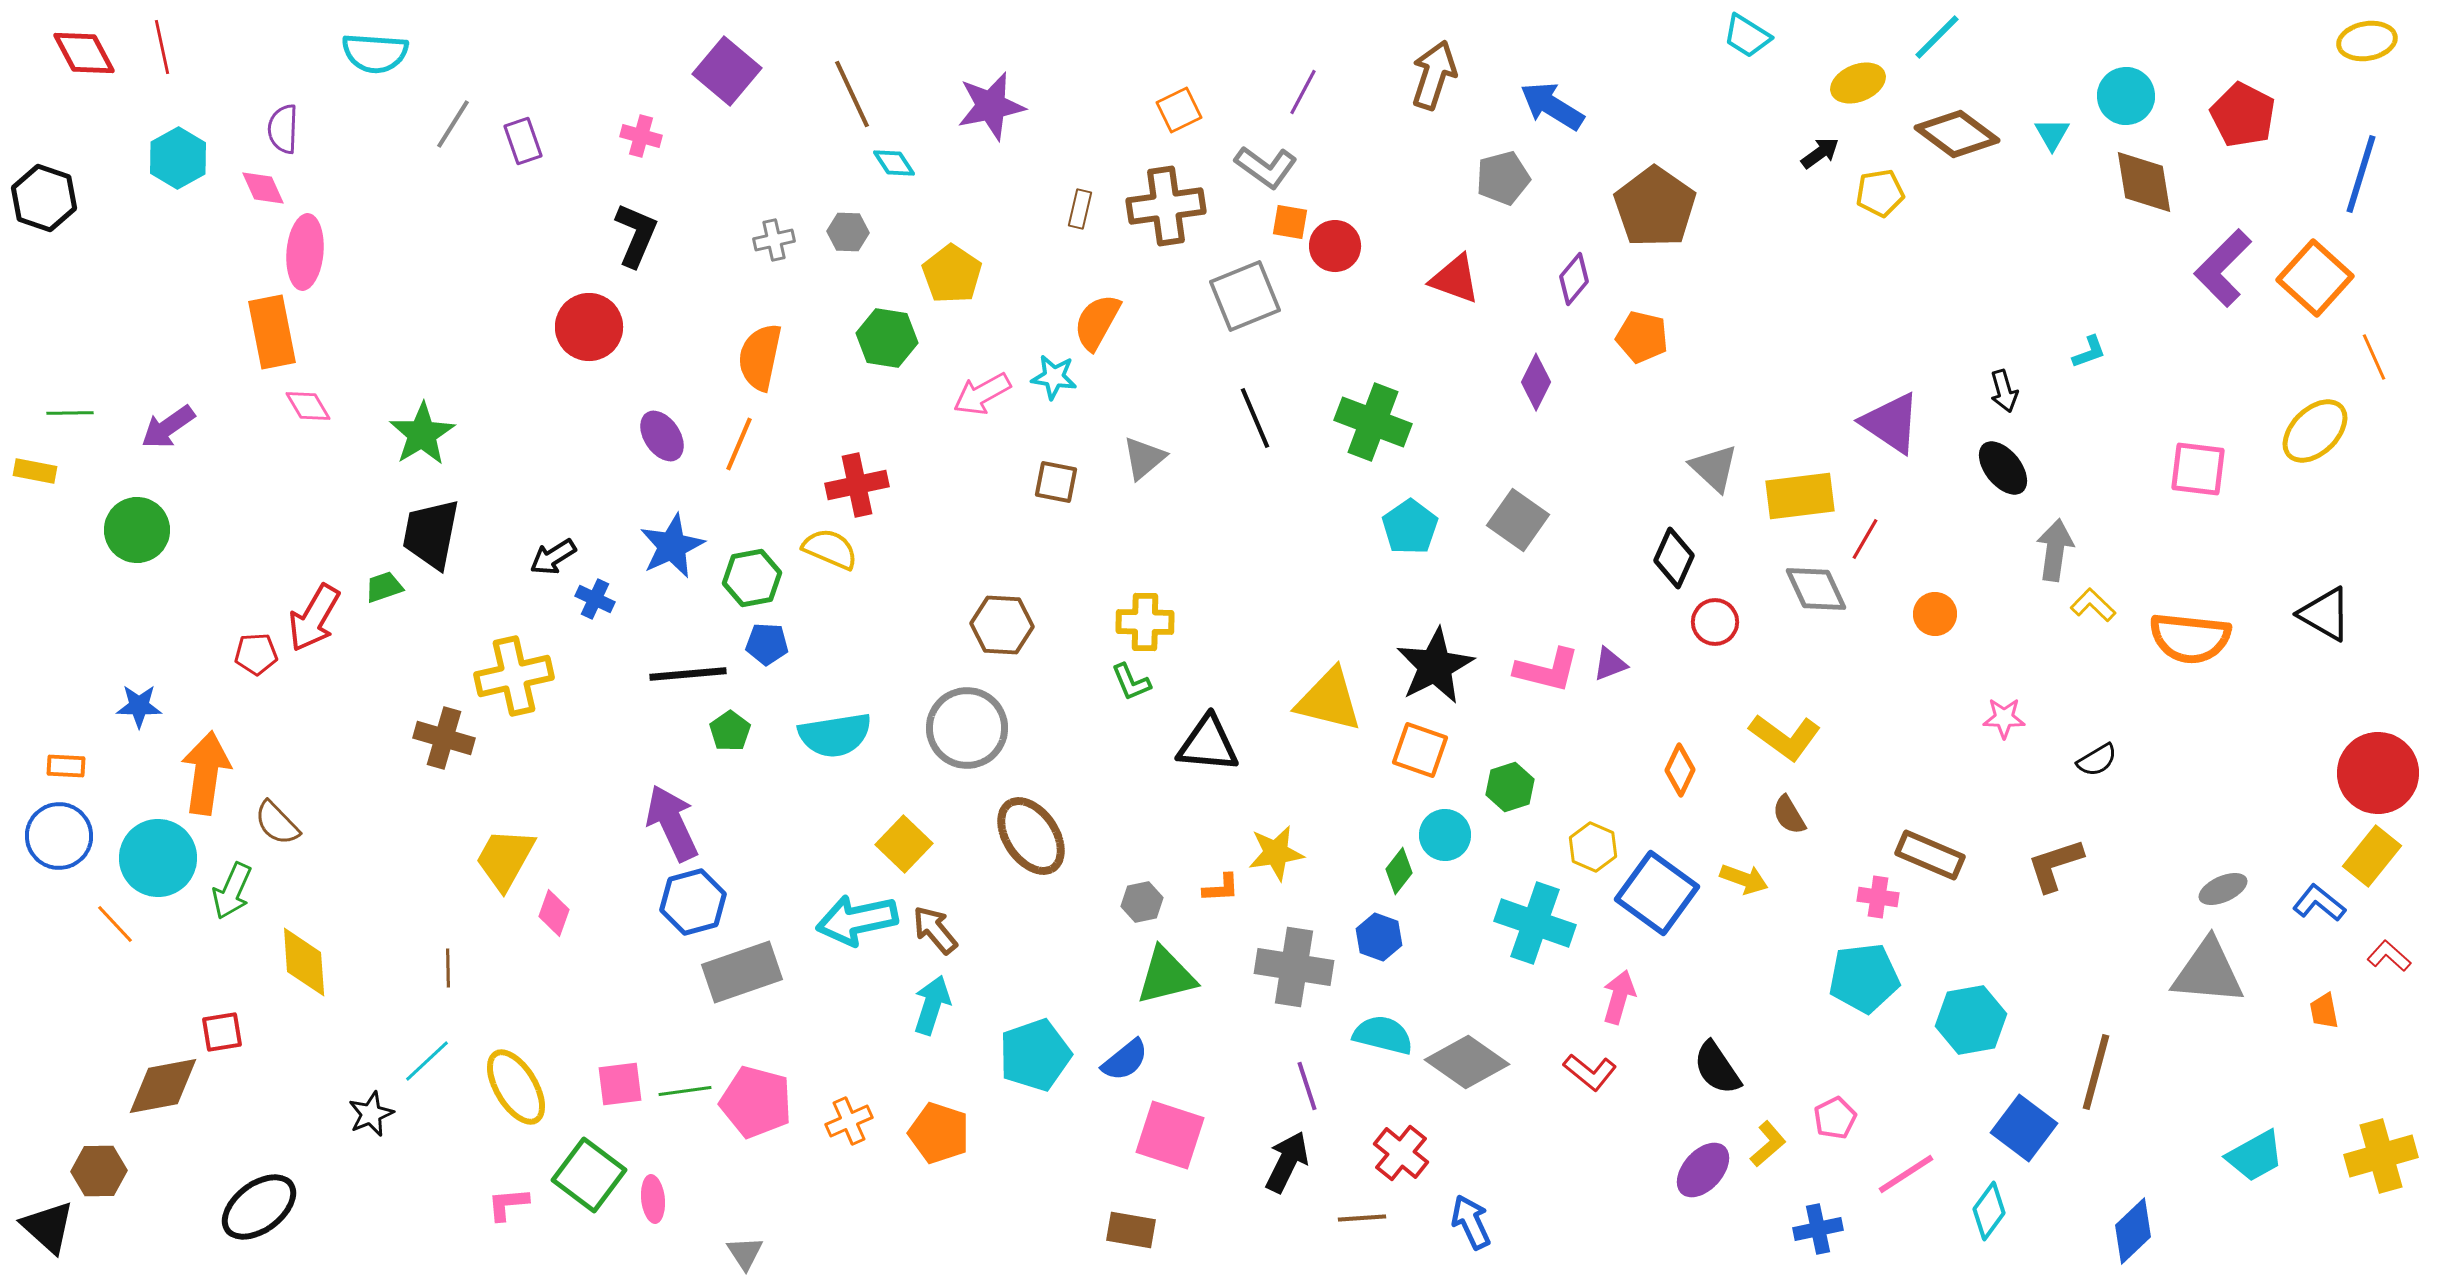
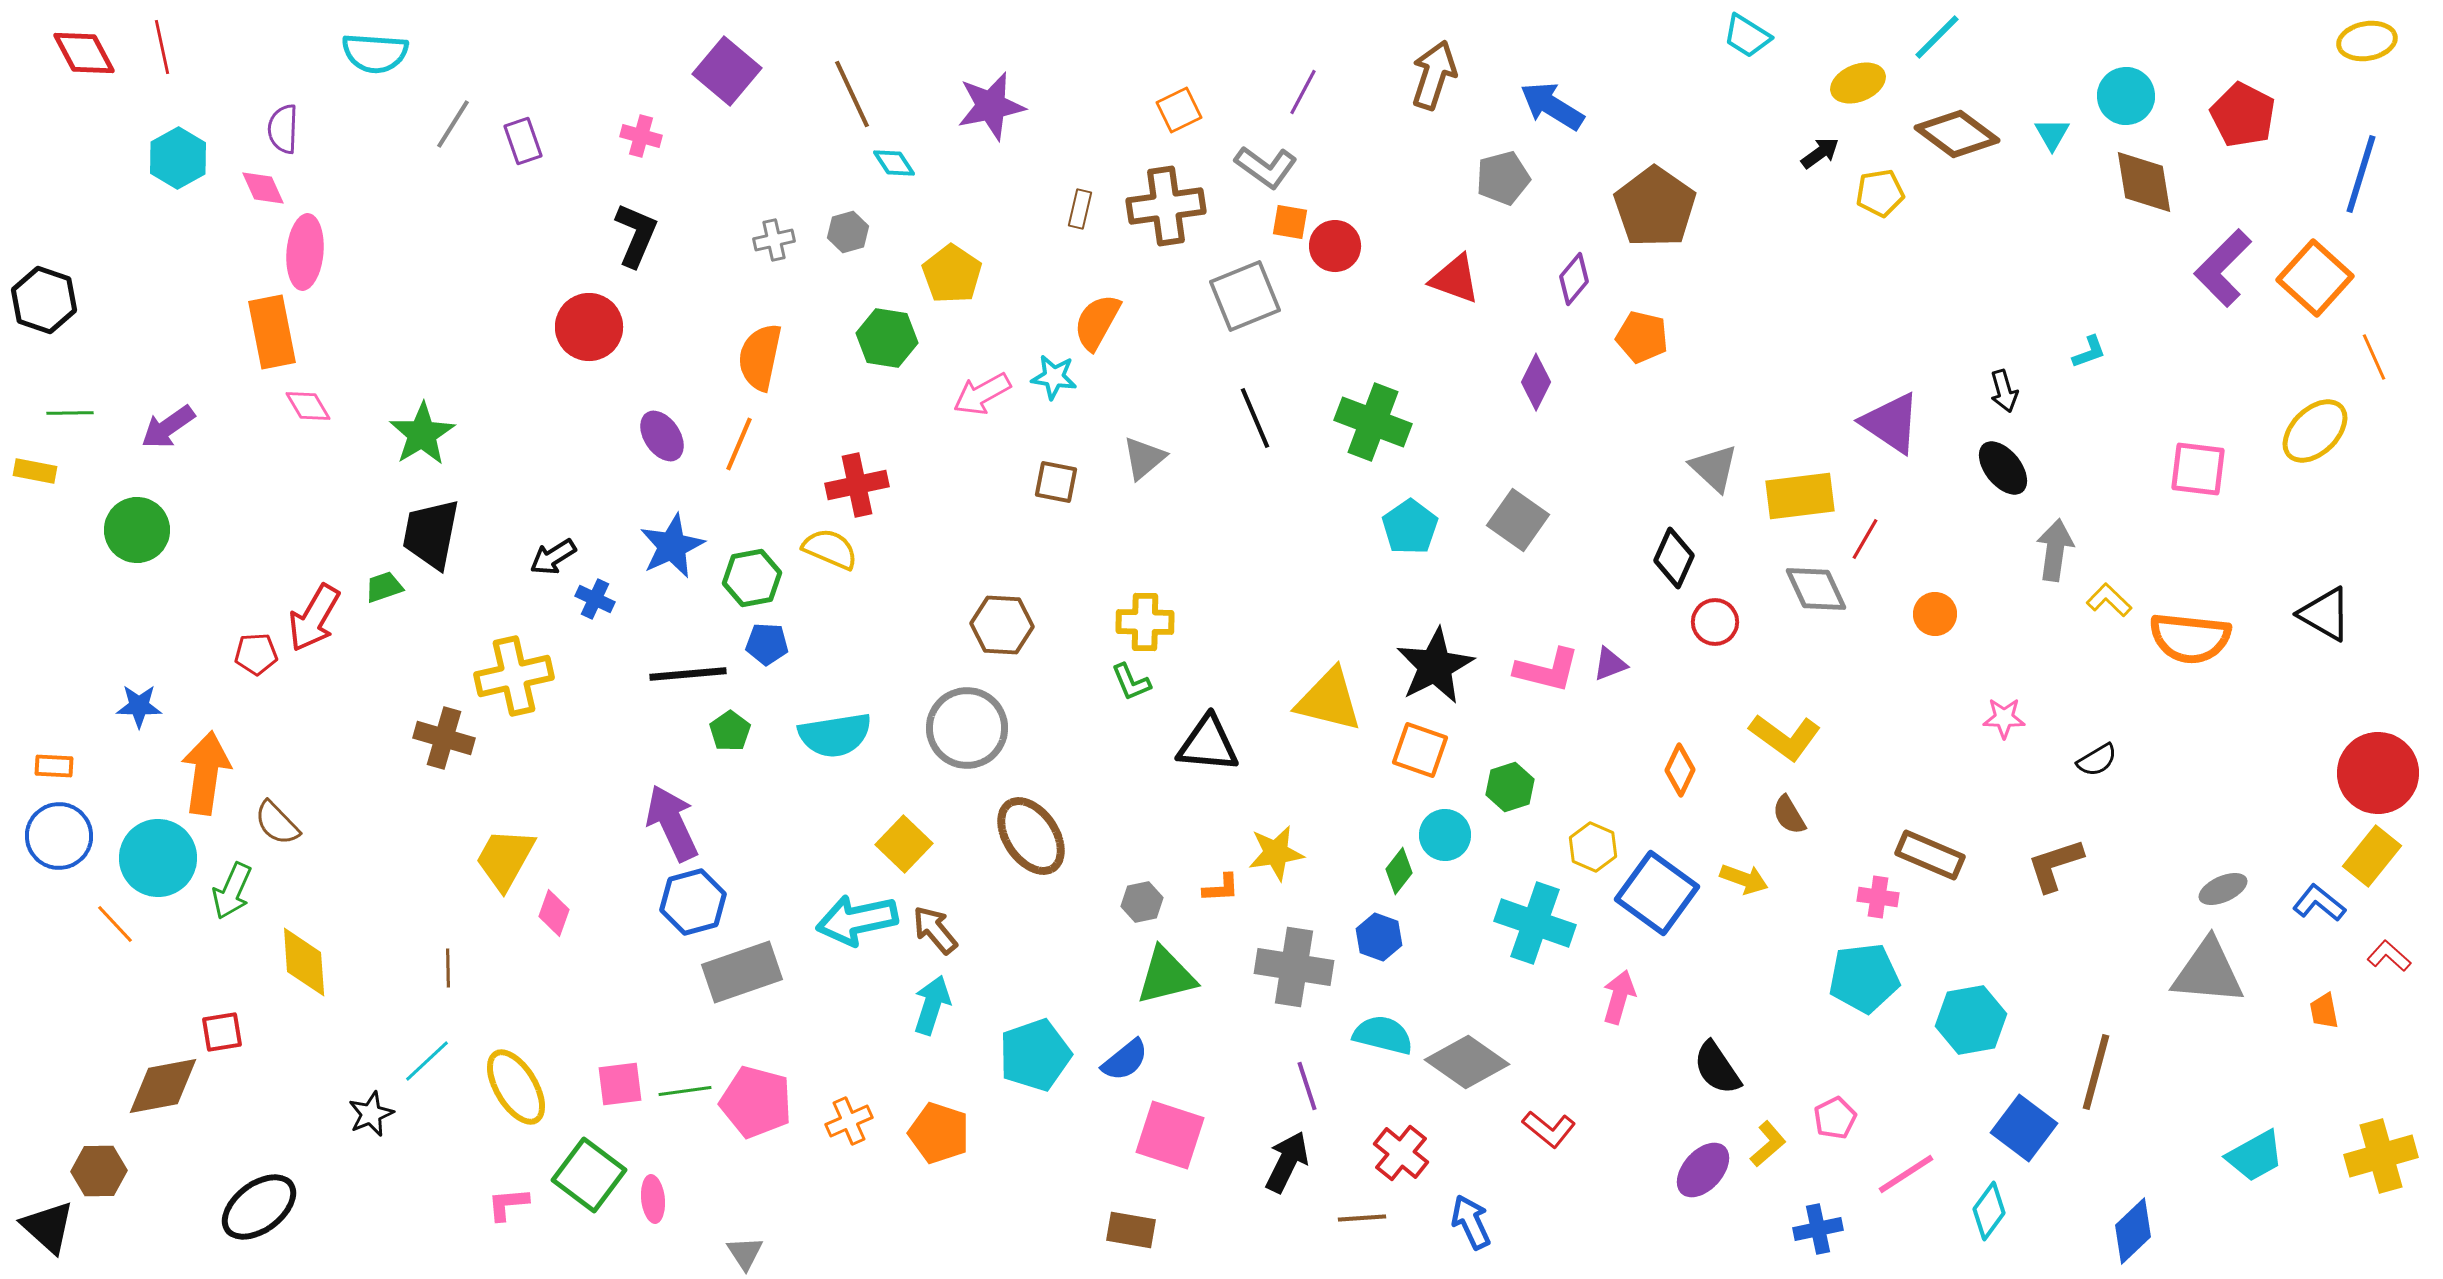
black hexagon at (44, 198): moved 102 px down
gray hexagon at (848, 232): rotated 18 degrees counterclockwise
yellow L-shape at (2093, 605): moved 16 px right, 5 px up
orange rectangle at (66, 766): moved 12 px left
red L-shape at (1590, 1072): moved 41 px left, 57 px down
